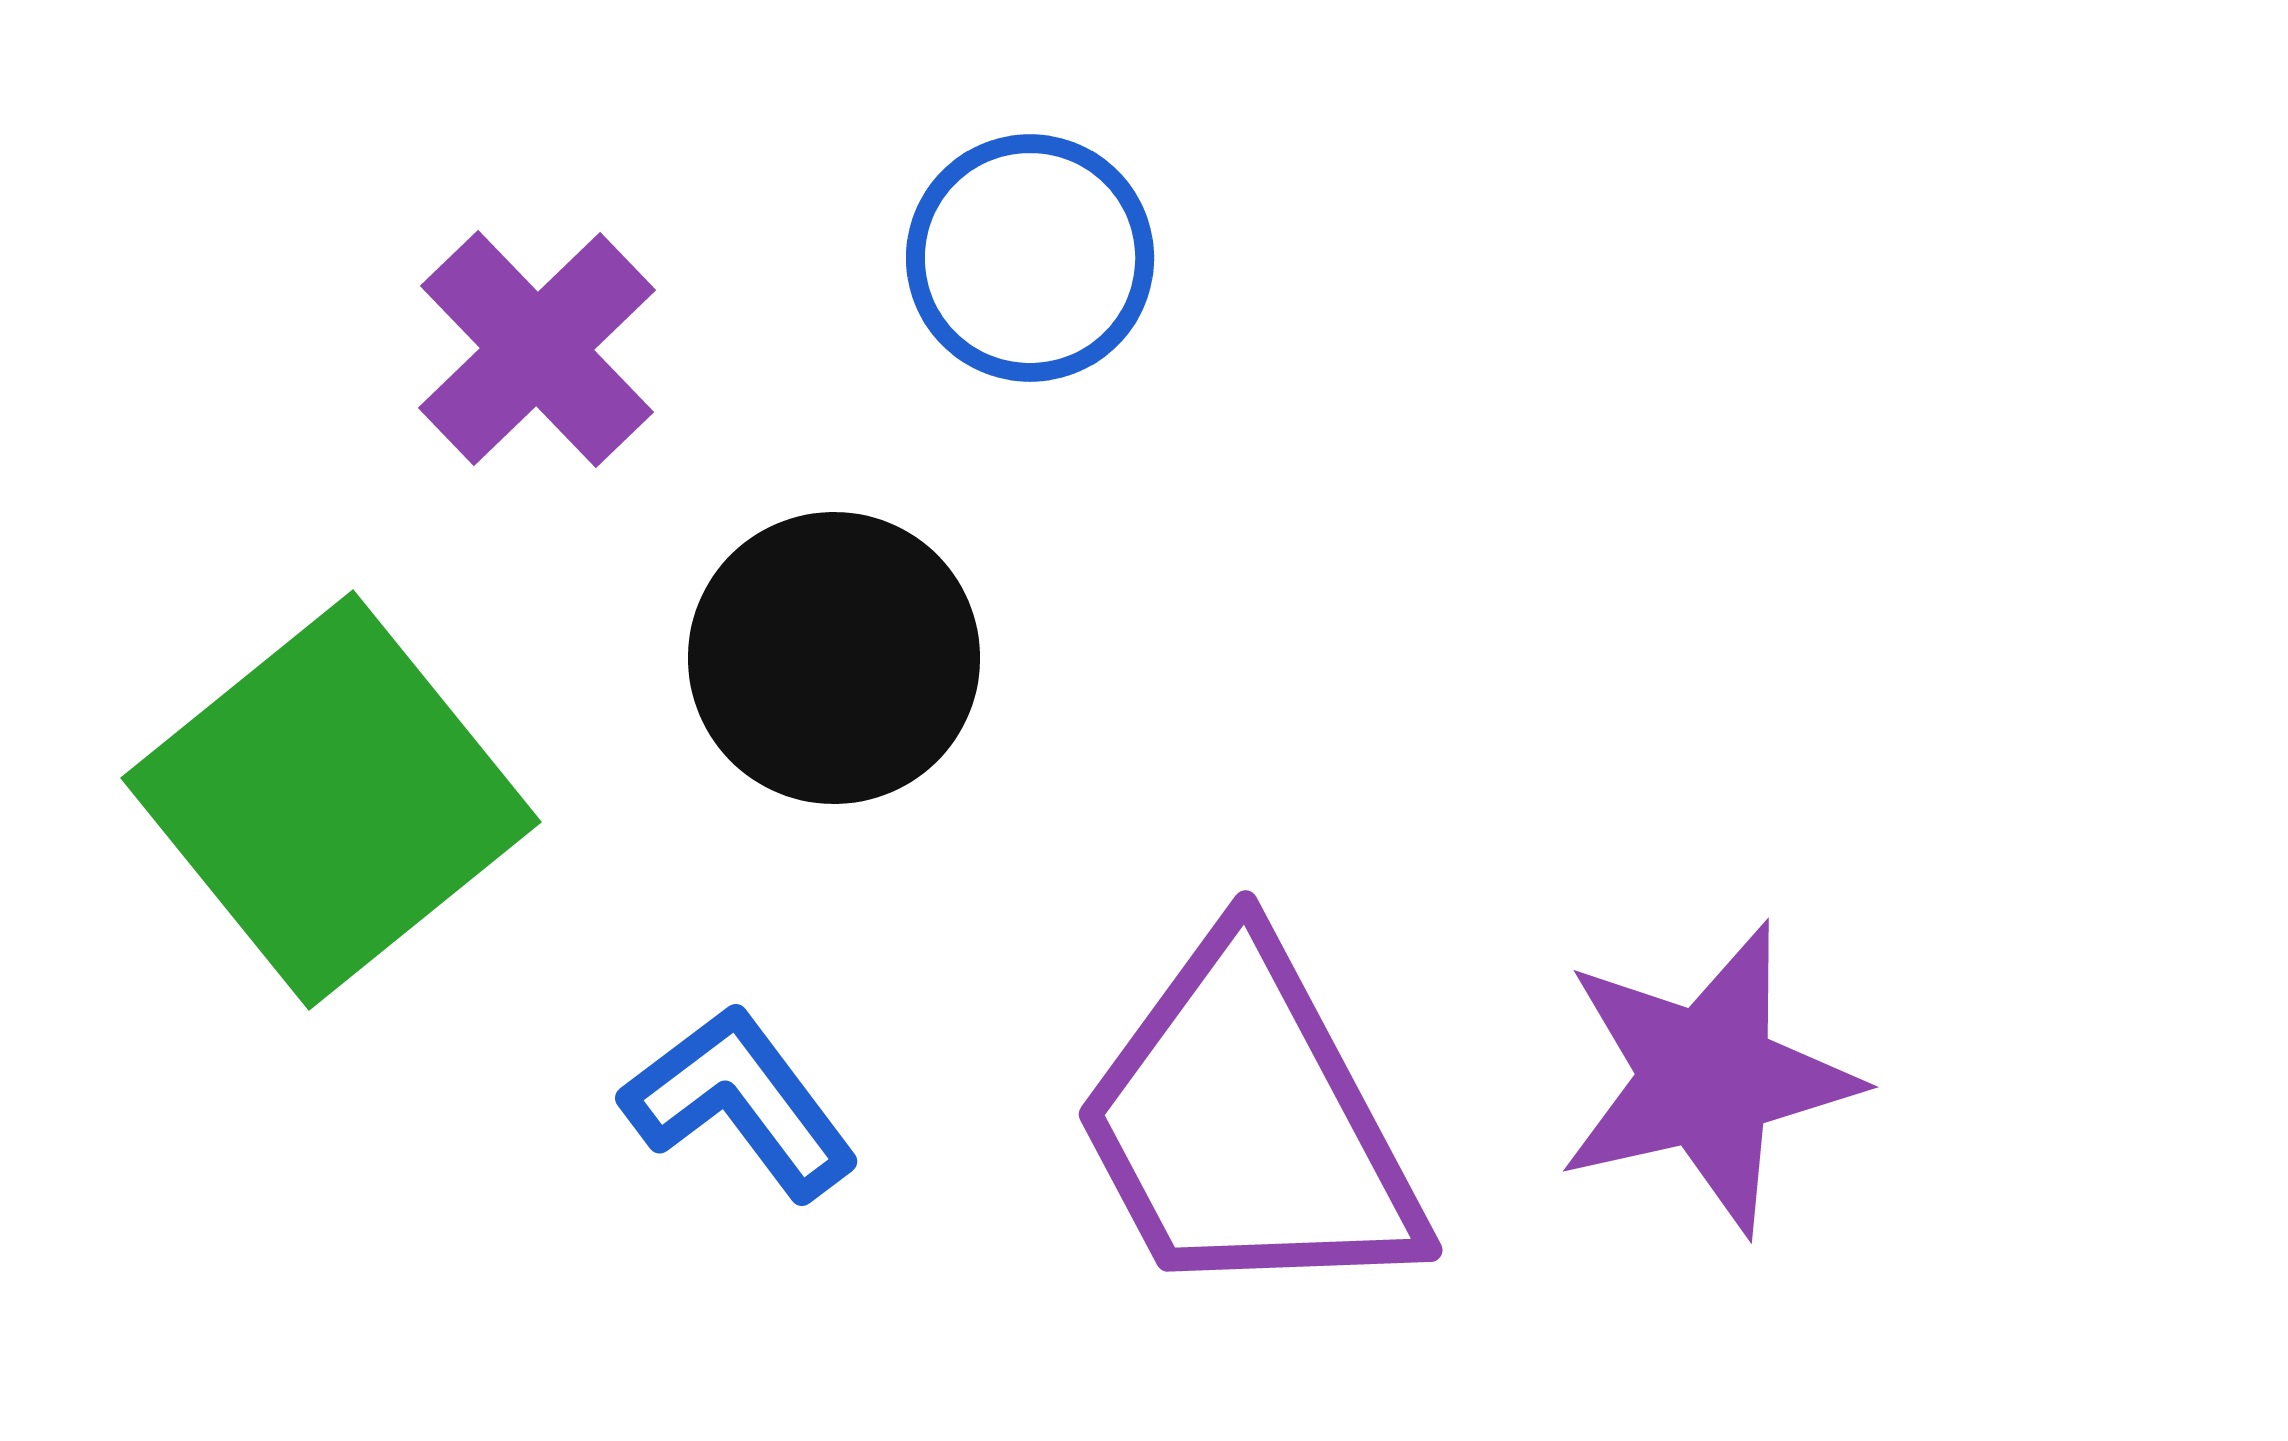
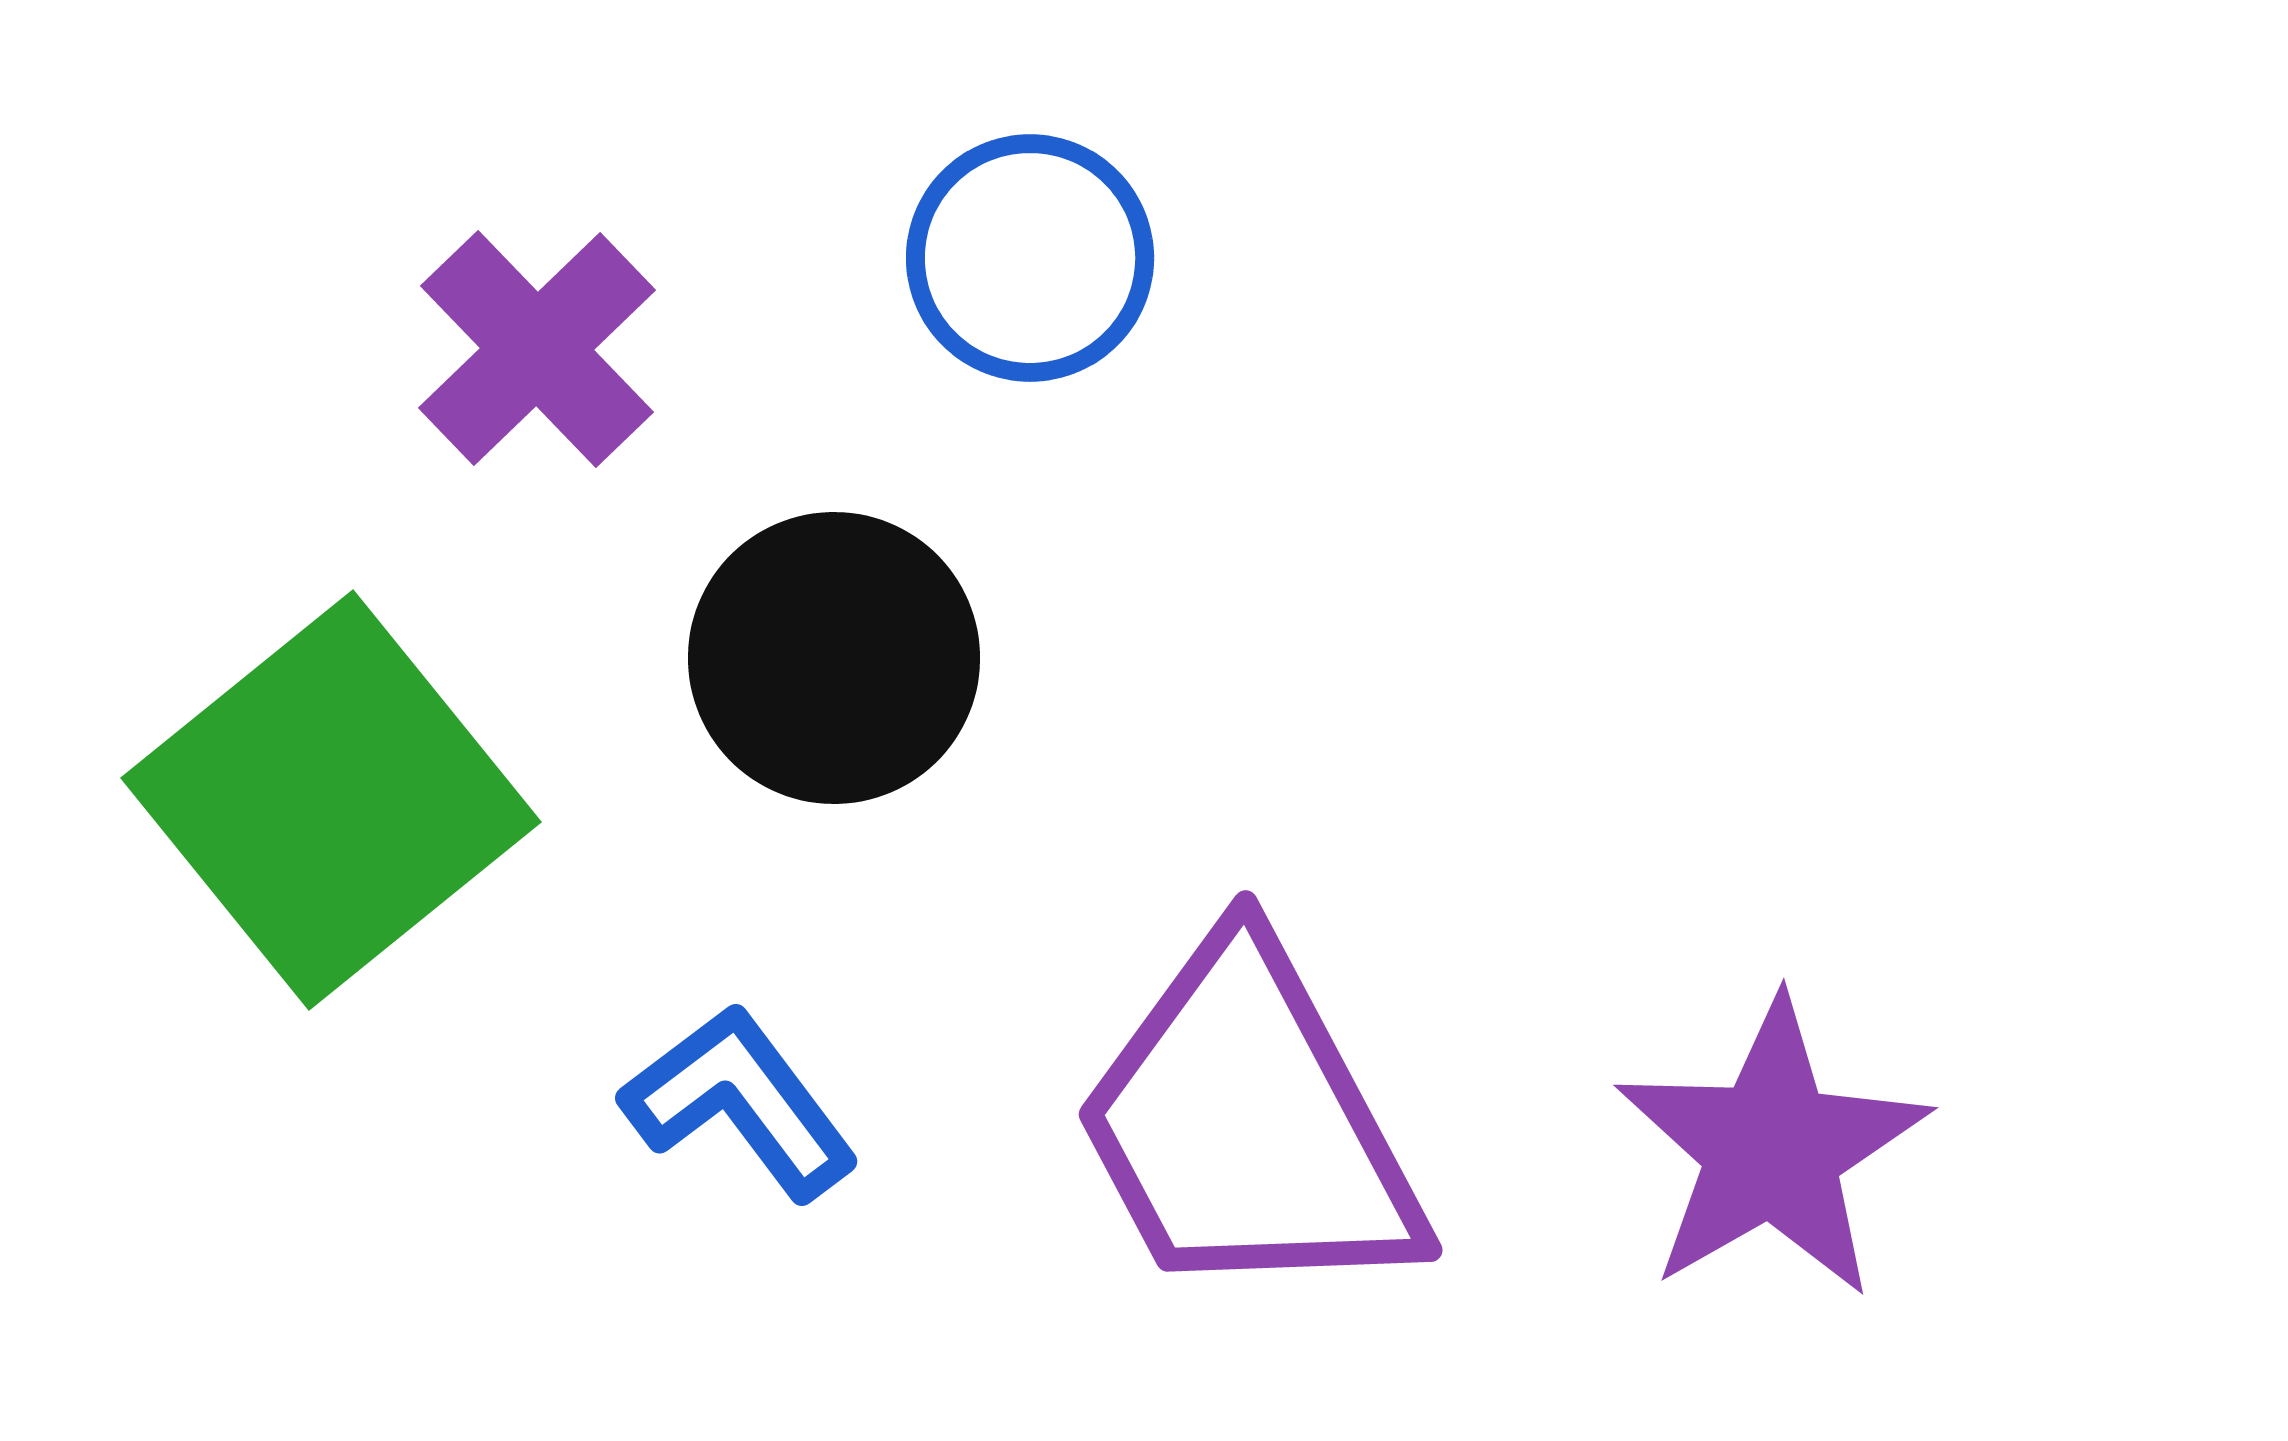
purple star: moved 65 px right, 71 px down; rotated 17 degrees counterclockwise
